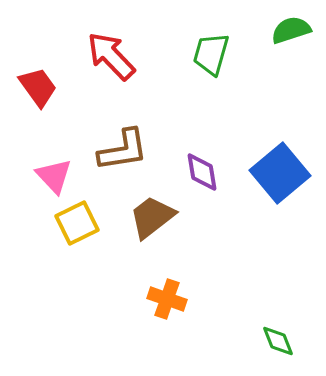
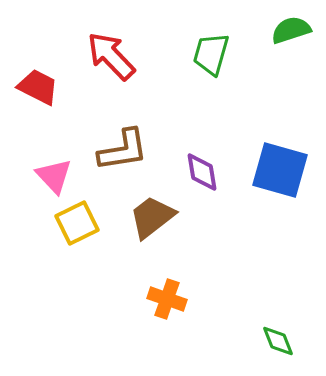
red trapezoid: rotated 27 degrees counterclockwise
blue square: moved 3 px up; rotated 34 degrees counterclockwise
